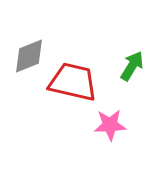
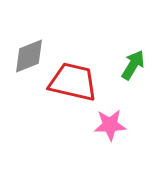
green arrow: moved 1 px right, 1 px up
